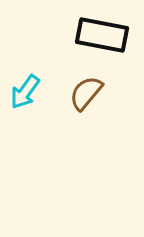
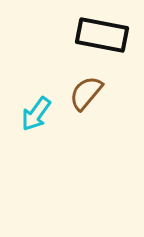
cyan arrow: moved 11 px right, 22 px down
